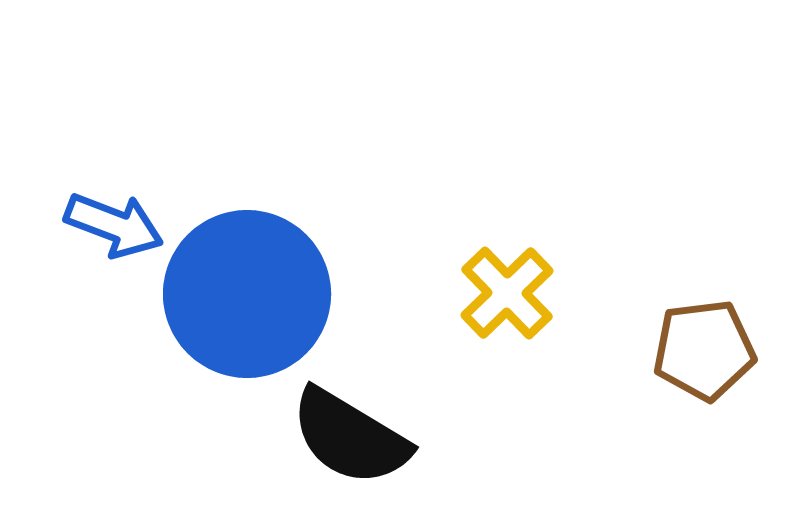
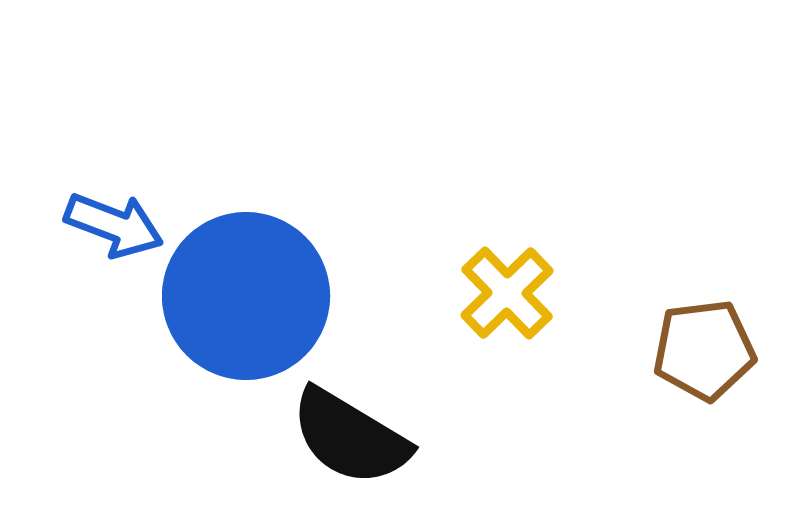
blue circle: moved 1 px left, 2 px down
